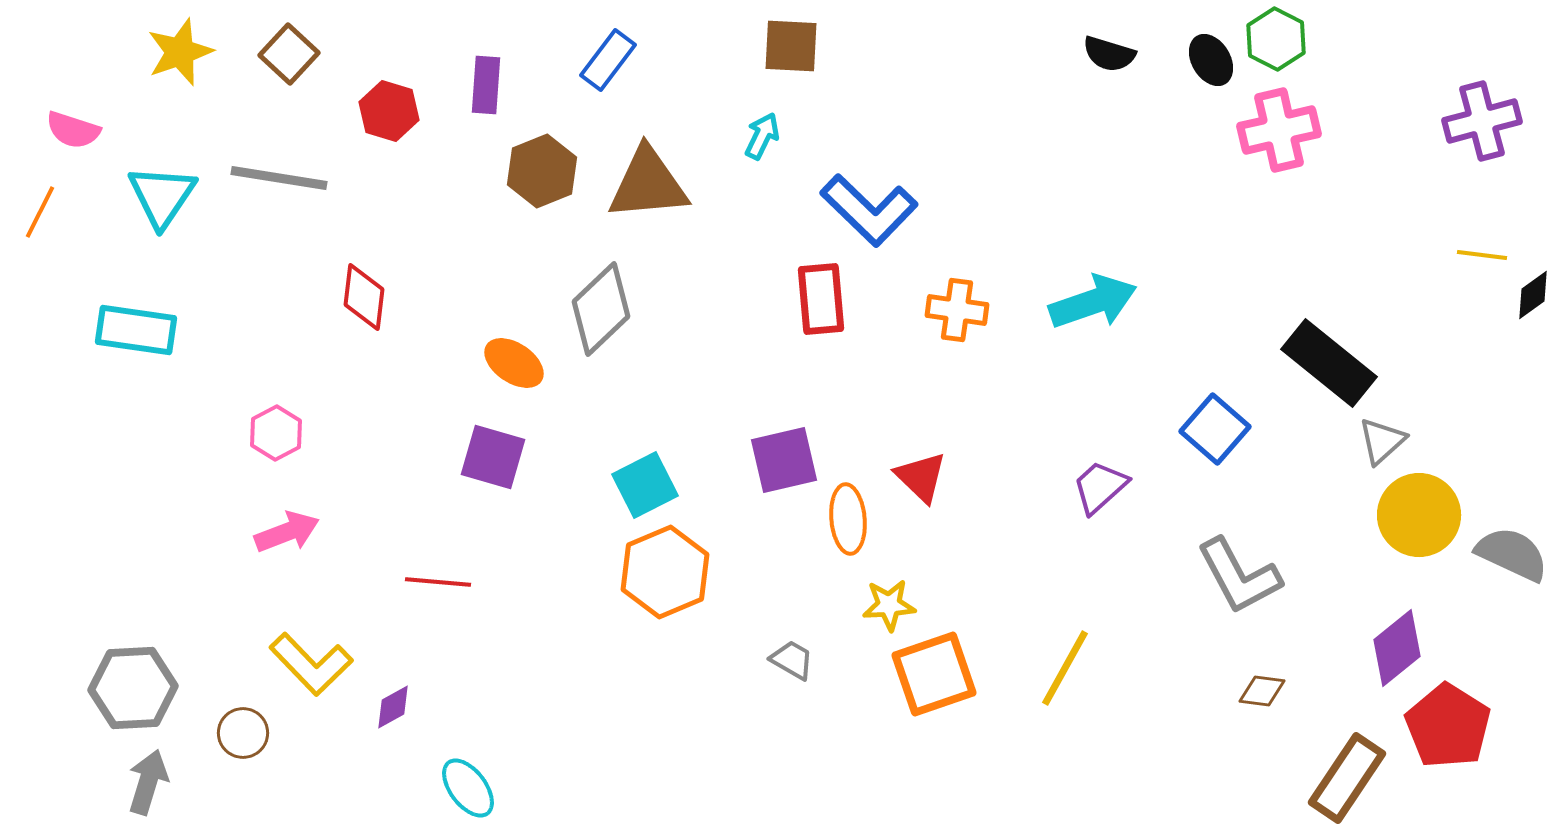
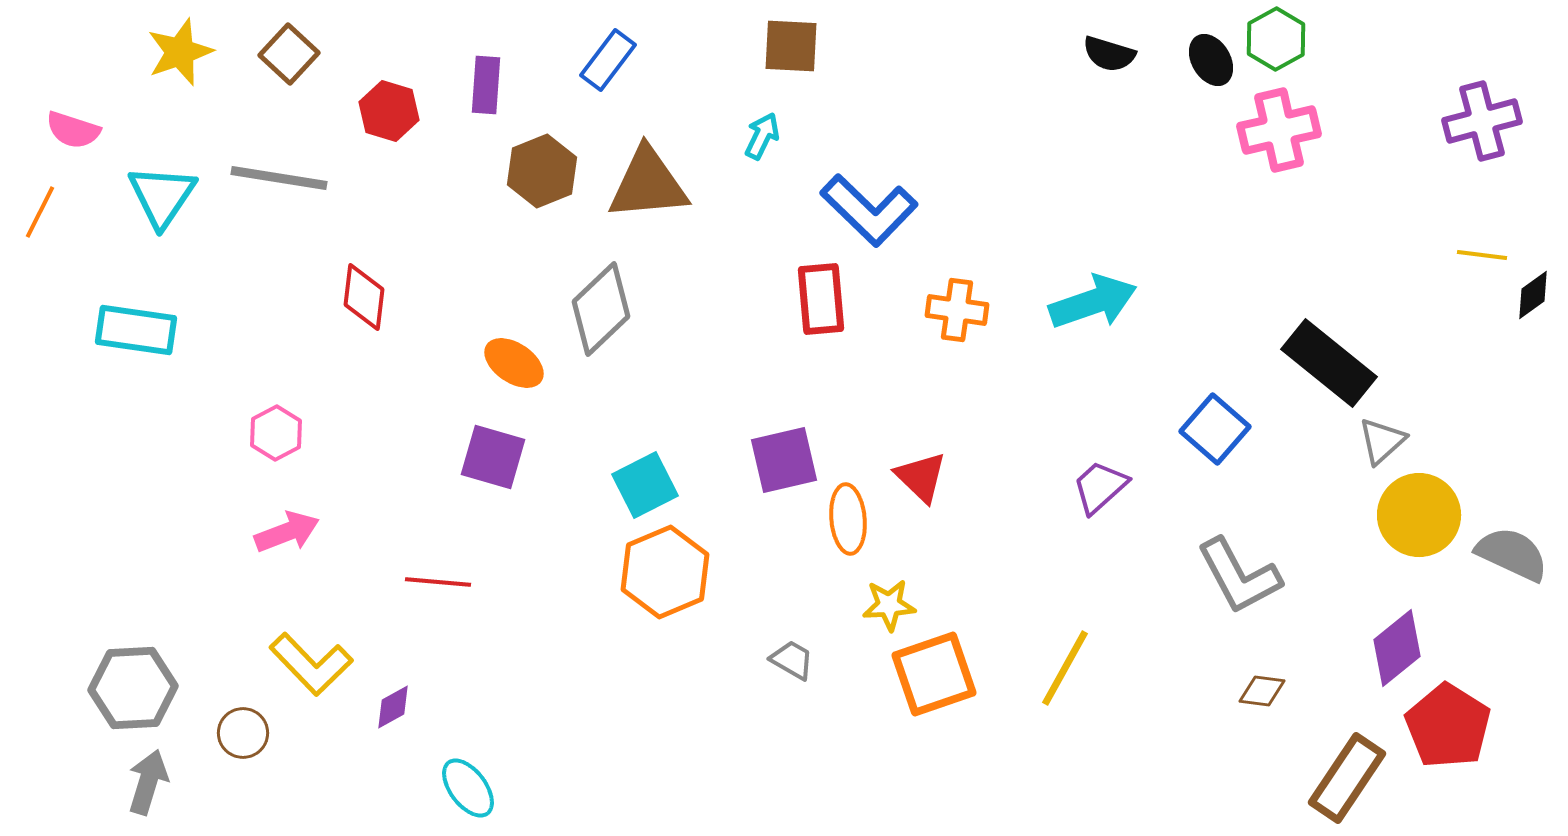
green hexagon at (1276, 39): rotated 4 degrees clockwise
